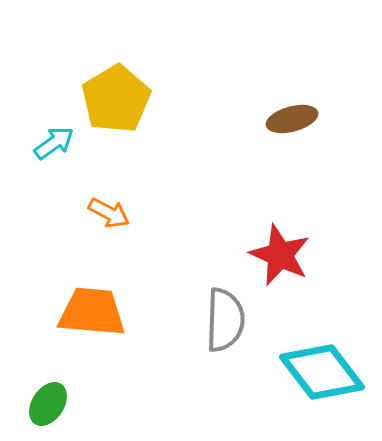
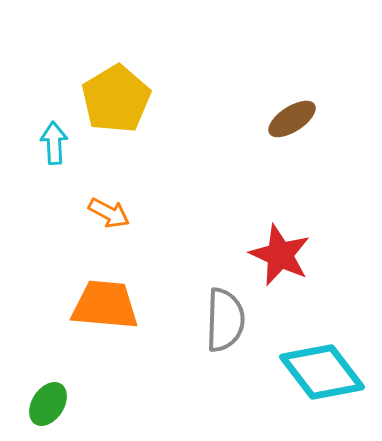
brown ellipse: rotated 18 degrees counterclockwise
cyan arrow: rotated 57 degrees counterclockwise
orange trapezoid: moved 13 px right, 7 px up
